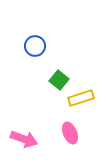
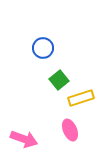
blue circle: moved 8 px right, 2 px down
green square: rotated 12 degrees clockwise
pink ellipse: moved 3 px up
